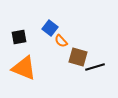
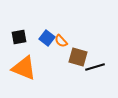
blue square: moved 3 px left, 10 px down
